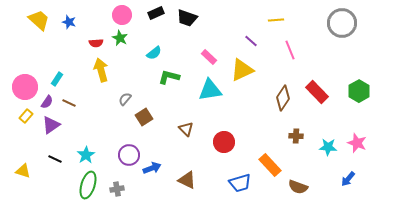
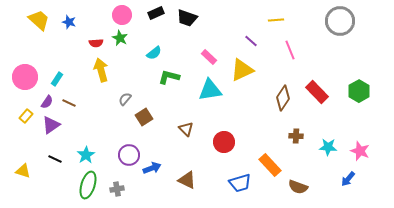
gray circle at (342, 23): moved 2 px left, 2 px up
pink circle at (25, 87): moved 10 px up
pink star at (357, 143): moved 3 px right, 8 px down
